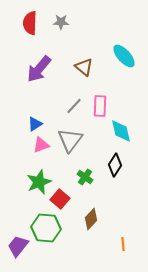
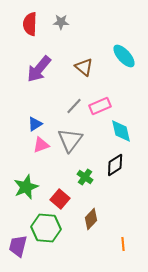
red semicircle: moved 1 px down
pink rectangle: rotated 65 degrees clockwise
black diamond: rotated 25 degrees clockwise
green star: moved 13 px left, 5 px down
purple trapezoid: rotated 25 degrees counterclockwise
